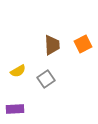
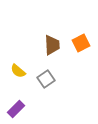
orange square: moved 2 px left, 1 px up
yellow semicircle: rotated 70 degrees clockwise
purple rectangle: moved 1 px right; rotated 42 degrees counterclockwise
